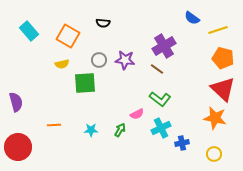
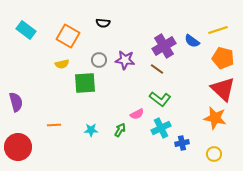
blue semicircle: moved 23 px down
cyan rectangle: moved 3 px left, 1 px up; rotated 12 degrees counterclockwise
